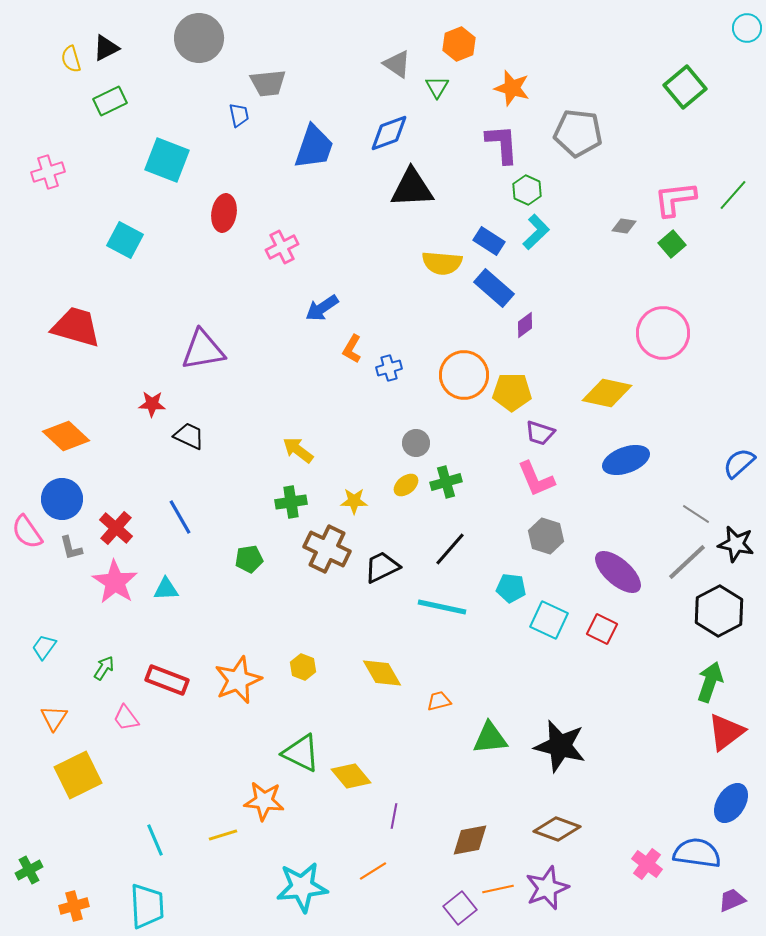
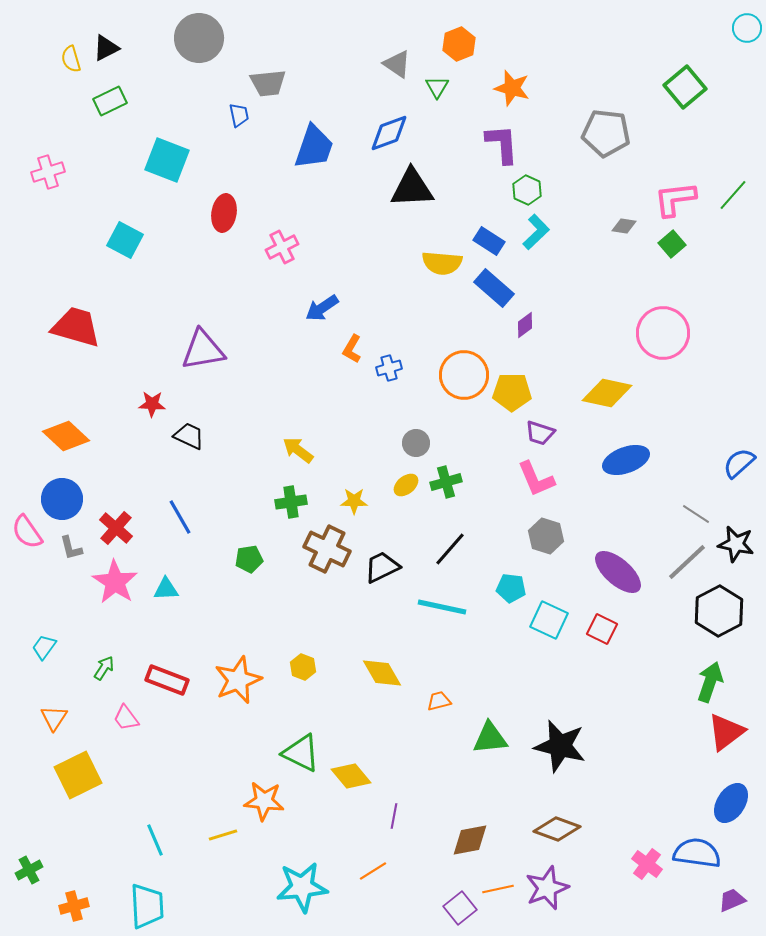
gray pentagon at (578, 133): moved 28 px right
